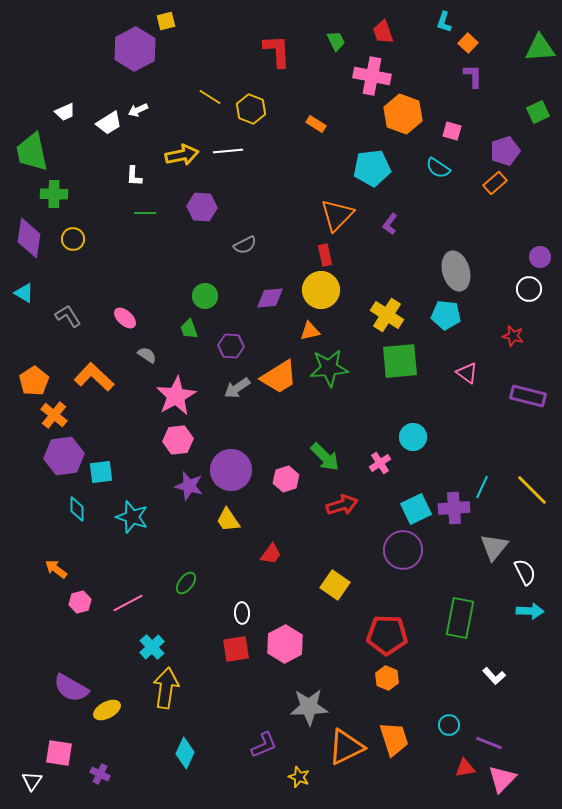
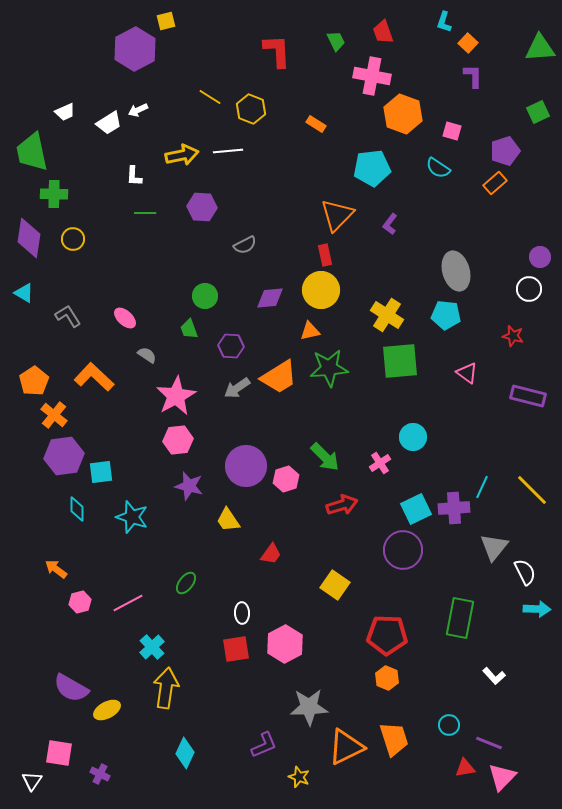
purple circle at (231, 470): moved 15 px right, 4 px up
cyan arrow at (530, 611): moved 7 px right, 2 px up
pink triangle at (502, 779): moved 2 px up
